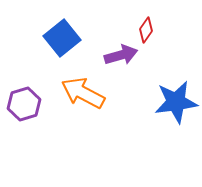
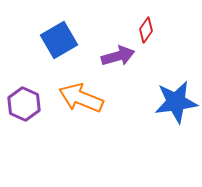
blue square: moved 3 px left, 2 px down; rotated 9 degrees clockwise
purple arrow: moved 3 px left, 1 px down
orange arrow: moved 2 px left, 5 px down; rotated 6 degrees counterclockwise
purple hexagon: rotated 20 degrees counterclockwise
